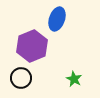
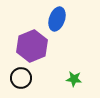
green star: rotated 21 degrees counterclockwise
